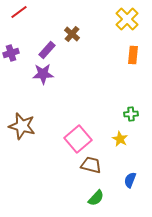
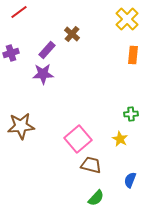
brown star: moved 1 px left; rotated 20 degrees counterclockwise
